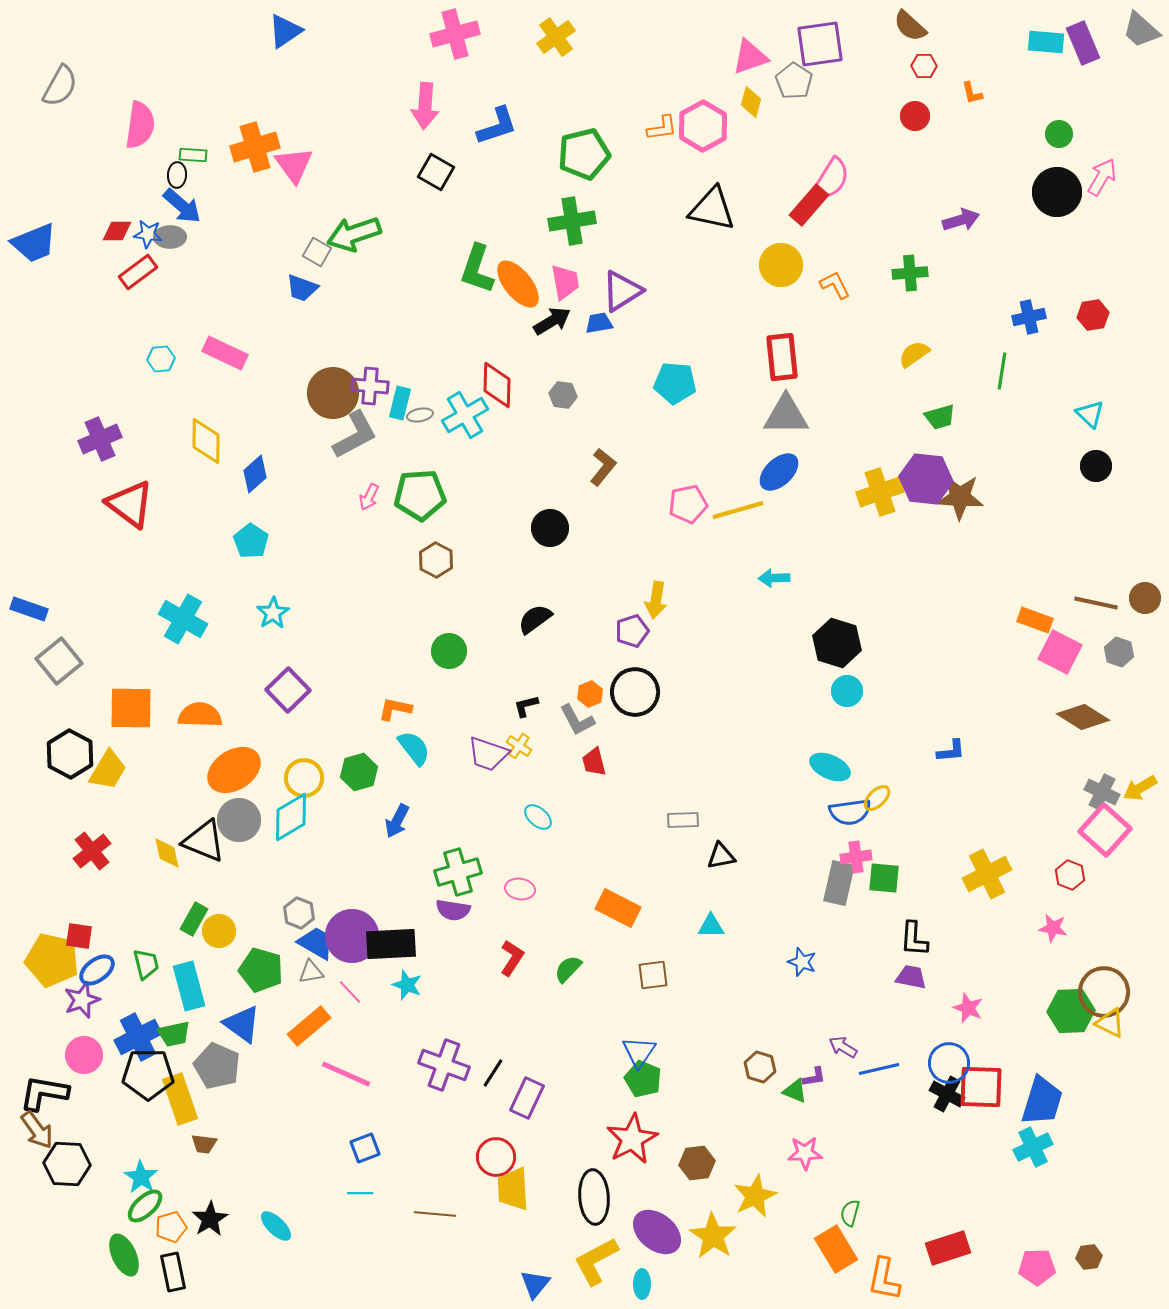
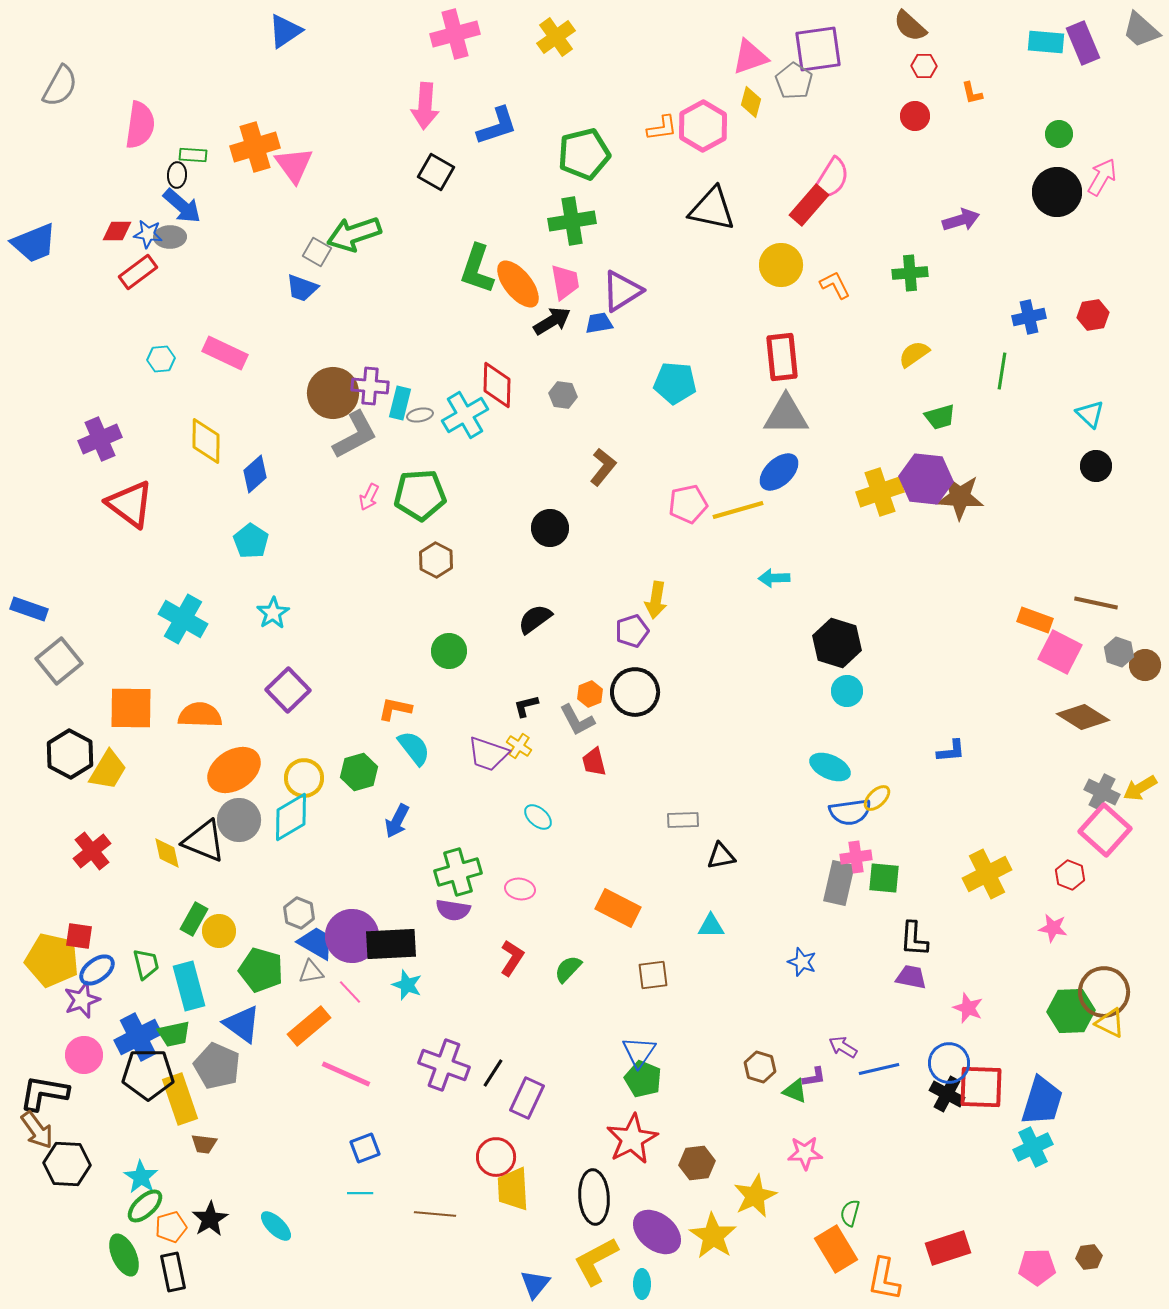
purple square at (820, 44): moved 2 px left, 5 px down
brown circle at (1145, 598): moved 67 px down
